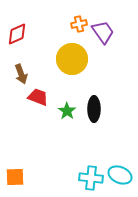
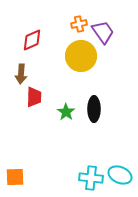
red diamond: moved 15 px right, 6 px down
yellow circle: moved 9 px right, 3 px up
brown arrow: rotated 24 degrees clockwise
red trapezoid: moved 4 px left; rotated 70 degrees clockwise
green star: moved 1 px left, 1 px down
